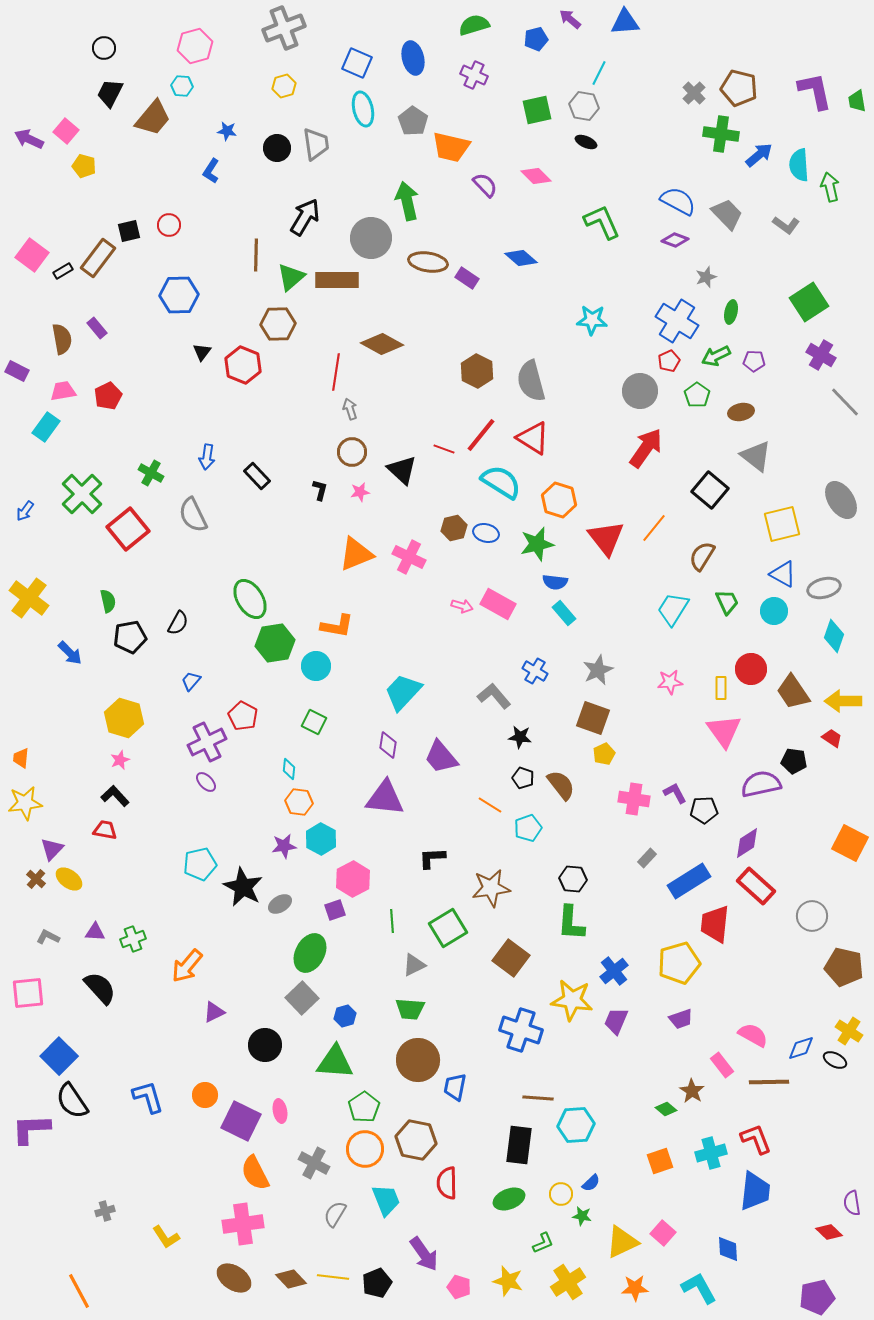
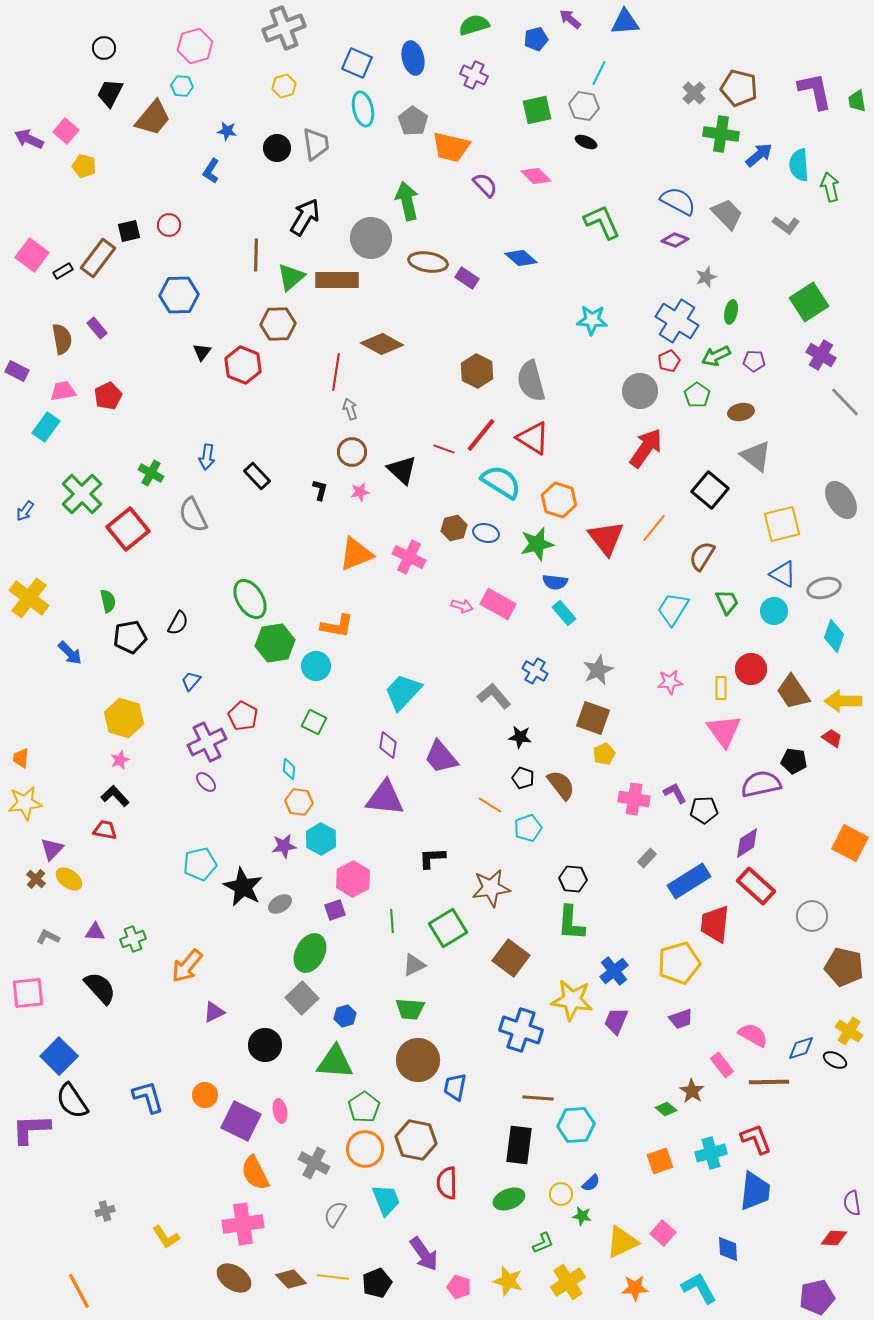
red diamond at (829, 1232): moved 5 px right, 6 px down; rotated 40 degrees counterclockwise
